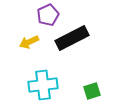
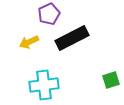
purple pentagon: moved 1 px right, 1 px up
cyan cross: moved 1 px right
green square: moved 19 px right, 11 px up
